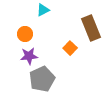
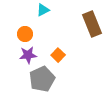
brown rectangle: moved 1 px right, 4 px up
orange square: moved 12 px left, 7 px down
purple star: moved 1 px left, 1 px up
